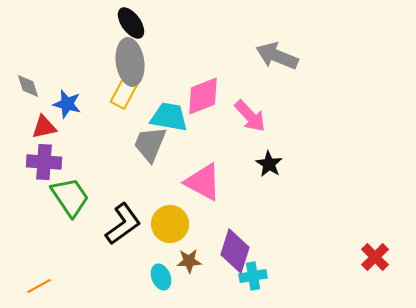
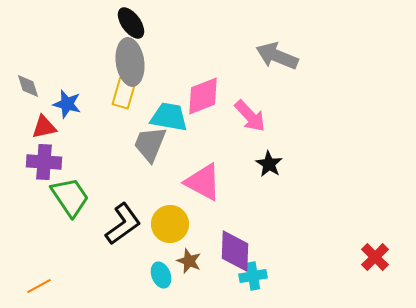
yellow rectangle: rotated 12 degrees counterclockwise
purple diamond: rotated 15 degrees counterclockwise
brown star: rotated 25 degrees clockwise
cyan ellipse: moved 2 px up
